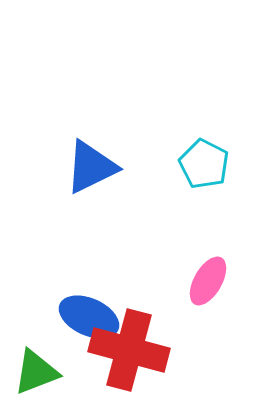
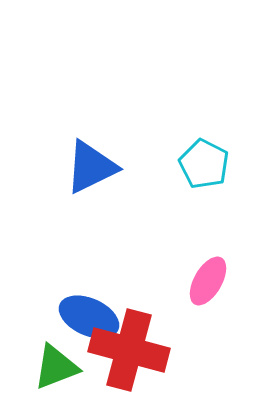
green triangle: moved 20 px right, 5 px up
